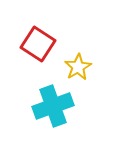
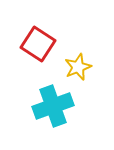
yellow star: rotated 8 degrees clockwise
